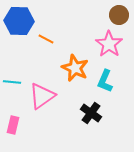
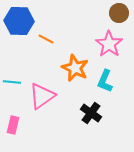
brown circle: moved 2 px up
